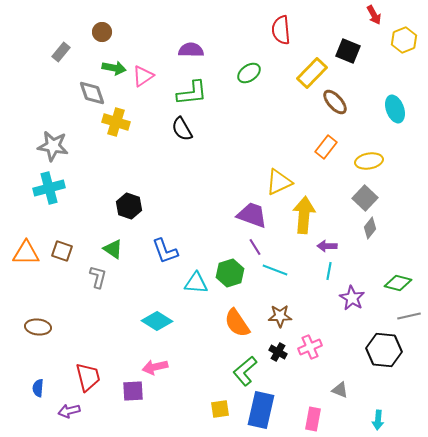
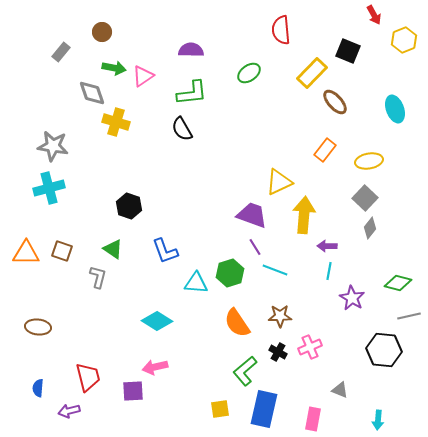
orange rectangle at (326, 147): moved 1 px left, 3 px down
blue rectangle at (261, 410): moved 3 px right, 1 px up
